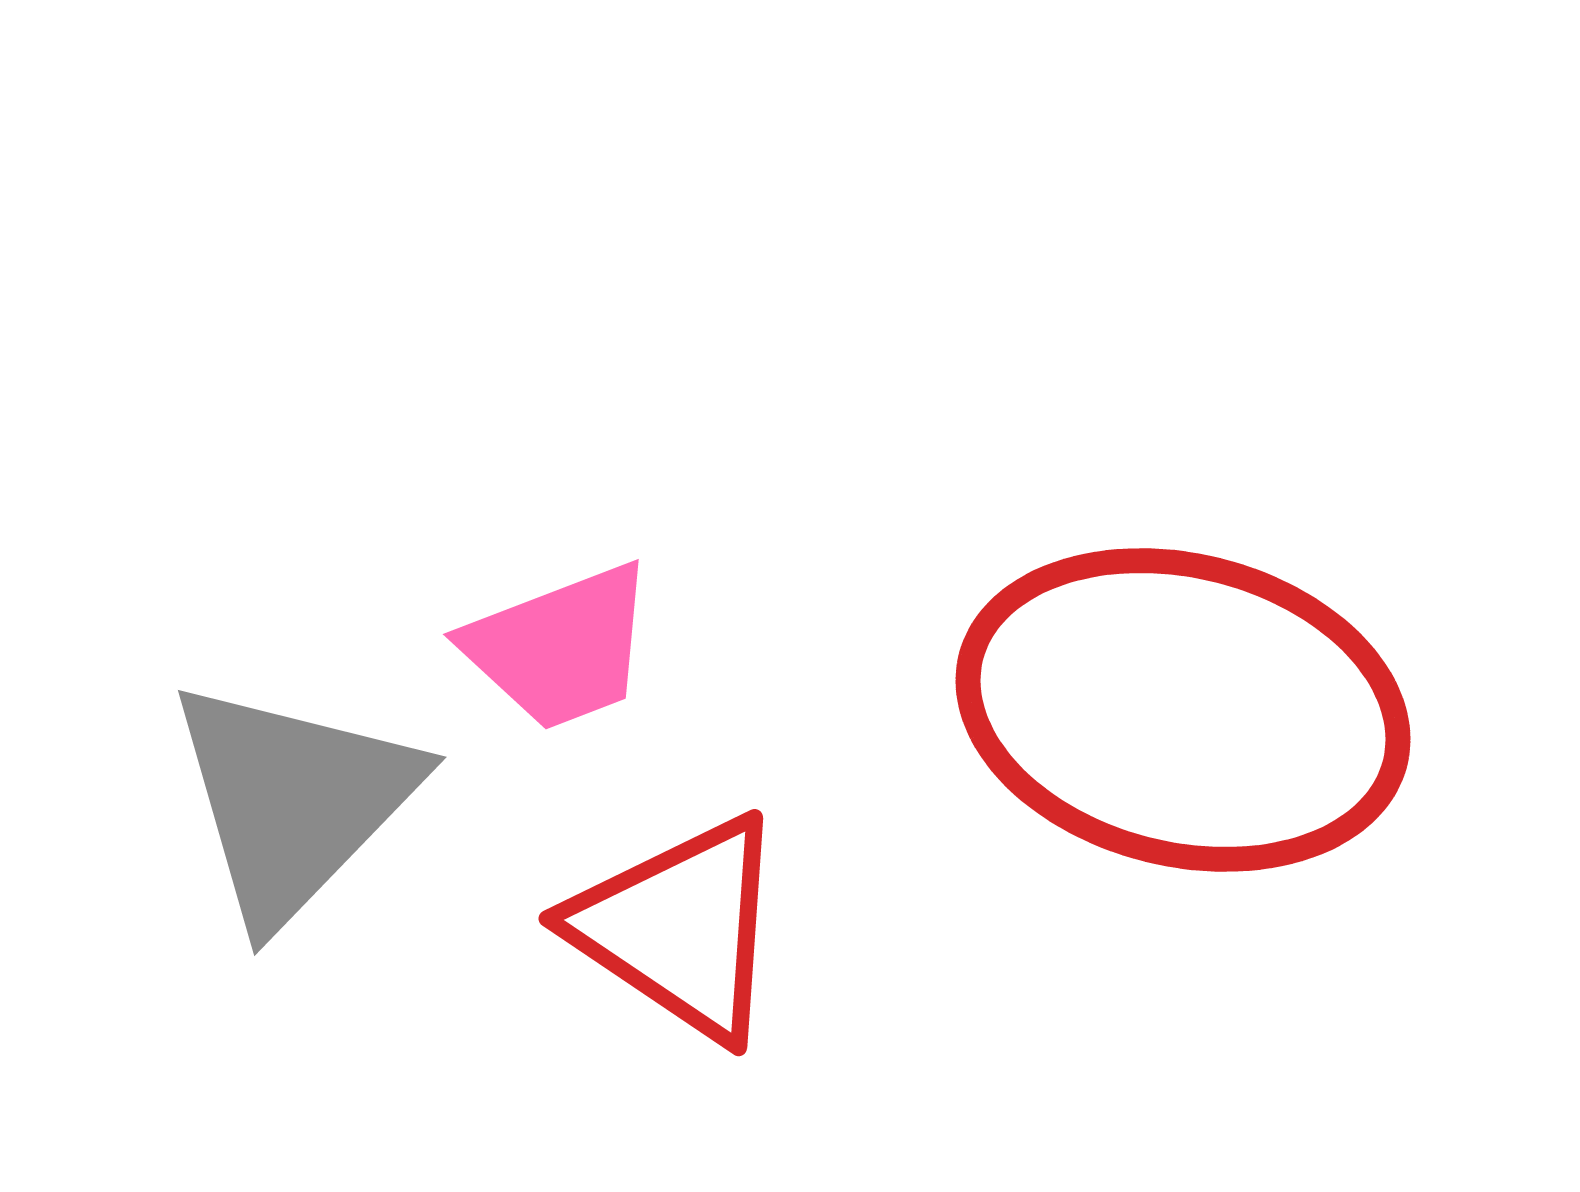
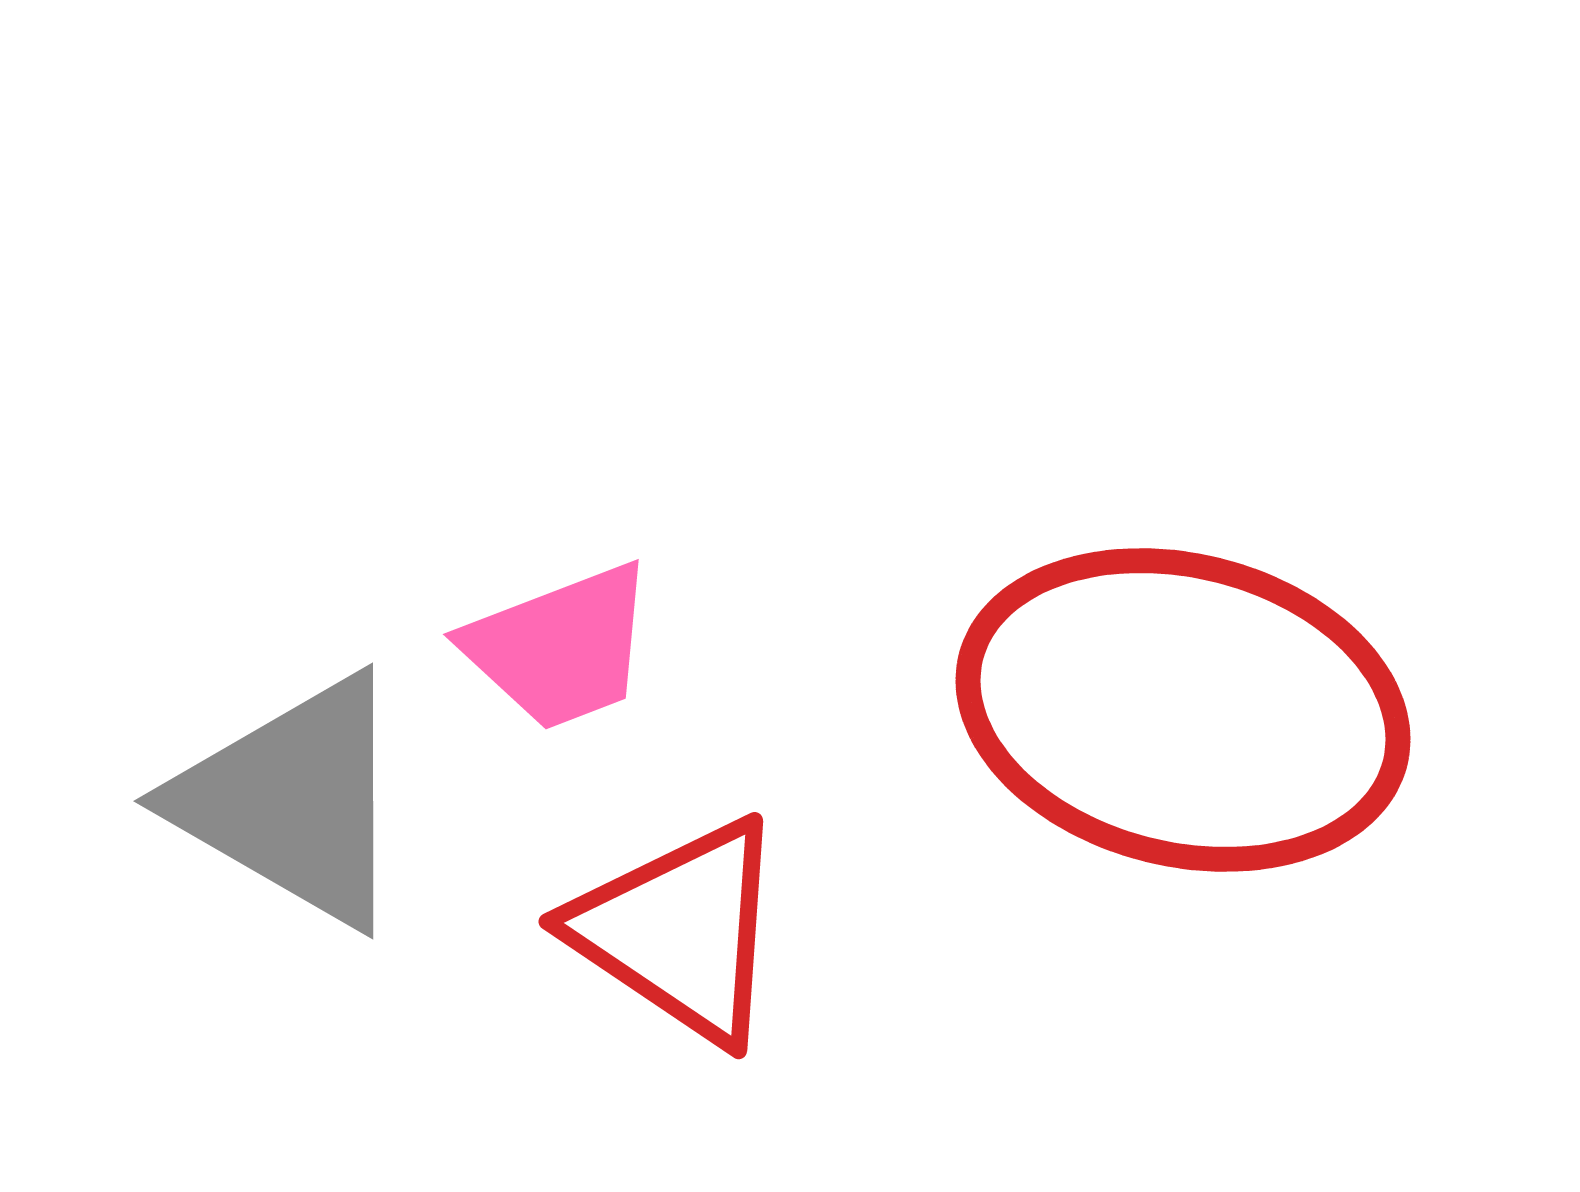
gray triangle: rotated 44 degrees counterclockwise
red triangle: moved 3 px down
